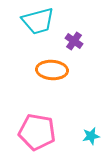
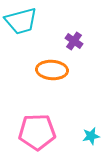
cyan trapezoid: moved 17 px left
pink pentagon: rotated 12 degrees counterclockwise
